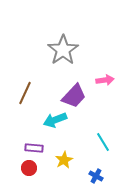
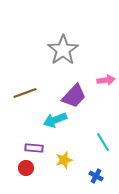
pink arrow: moved 1 px right
brown line: rotated 45 degrees clockwise
yellow star: rotated 12 degrees clockwise
red circle: moved 3 px left
